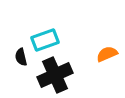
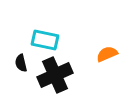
cyan rectangle: rotated 32 degrees clockwise
black semicircle: moved 6 px down
